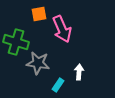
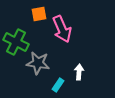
green cross: rotated 10 degrees clockwise
